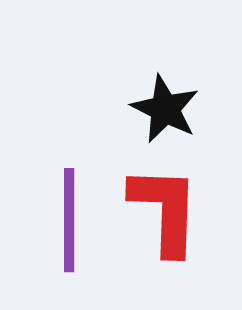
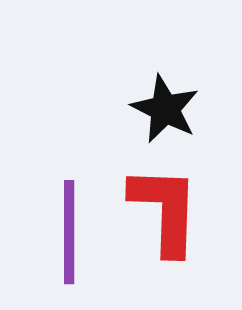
purple line: moved 12 px down
